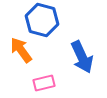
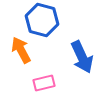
orange arrow: rotated 8 degrees clockwise
